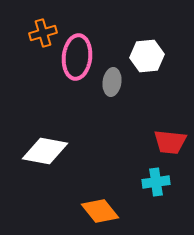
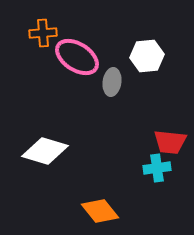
orange cross: rotated 12 degrees clockwise
pink ellipse: rotated 63 degrees counterclockwise
white diamond: rotated 6 degrees clockwise
cyan cross: moved 1 px right, 14 px up
